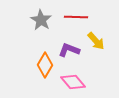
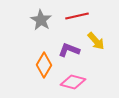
red line: moved 1 px right, 1 px up; rotated 15 degrees counterclockwise
orange diamond: moved 1 px left
pink diamond: rotated 35 degrees counterclockwise
